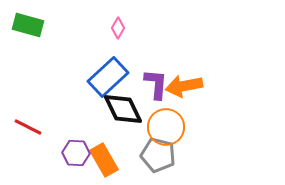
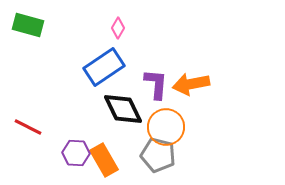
blue rectangle: moved 4 px left, 10 px up; rotated 9 degrees clockwise
orange arrow: moved 7 px right, 2 px up
